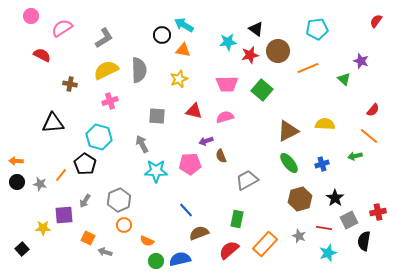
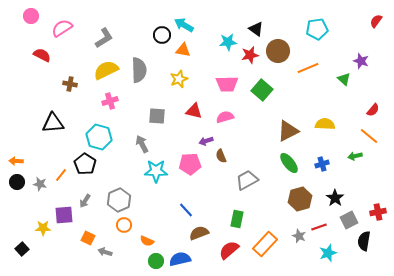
red line at (324, 228): moved 5 px left, 1 px up; rotated 28 degrees counterclockwise
